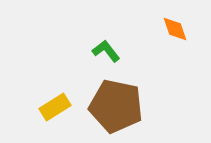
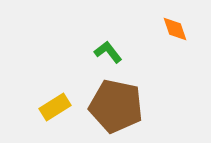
green L-shape: moved 2 px right, 1 px down
